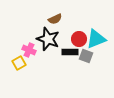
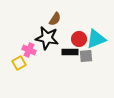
brown semicircle: rotated 32 degrees counterclockwise
black star: moved 1 px left, 1 px up; rotated 10 degrees counterclockwise
gray square: rotated 24 degrees counterclockwise
